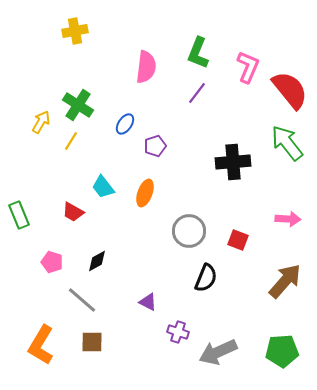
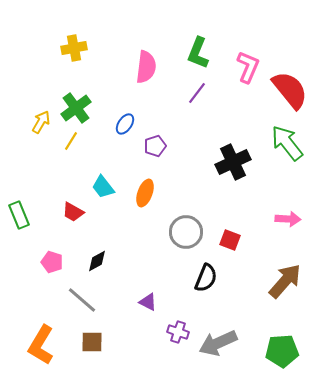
yellow cross: moved 1 px left, 17 px down
green cross: moved 2 px left, 3 px down; rotated 20 degrees clockwise
black cross: rotated 20 degrees counterclockwise
gray circle: moved 3 px left, 1 px down
red square: moved 8 px left
gray arrow: moved 9 px up
